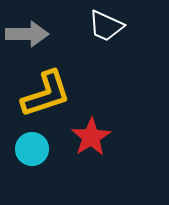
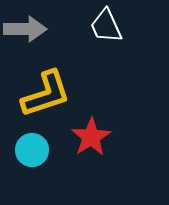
white trapezoid: rotated 42 degrees clockwise
gray arrow: moved 2 px left, 5 px up
cyan circle: moved 1 px down
